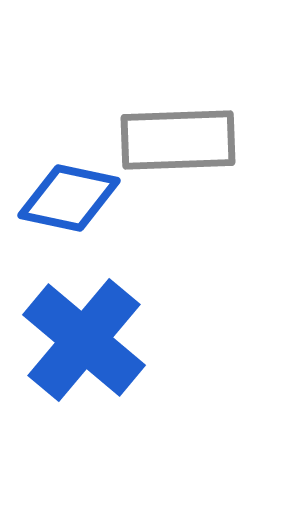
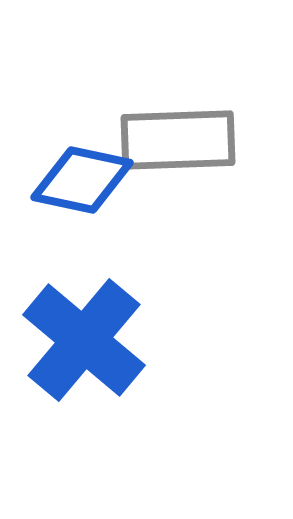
blue diamond: moved 13 px right, 18 px up
